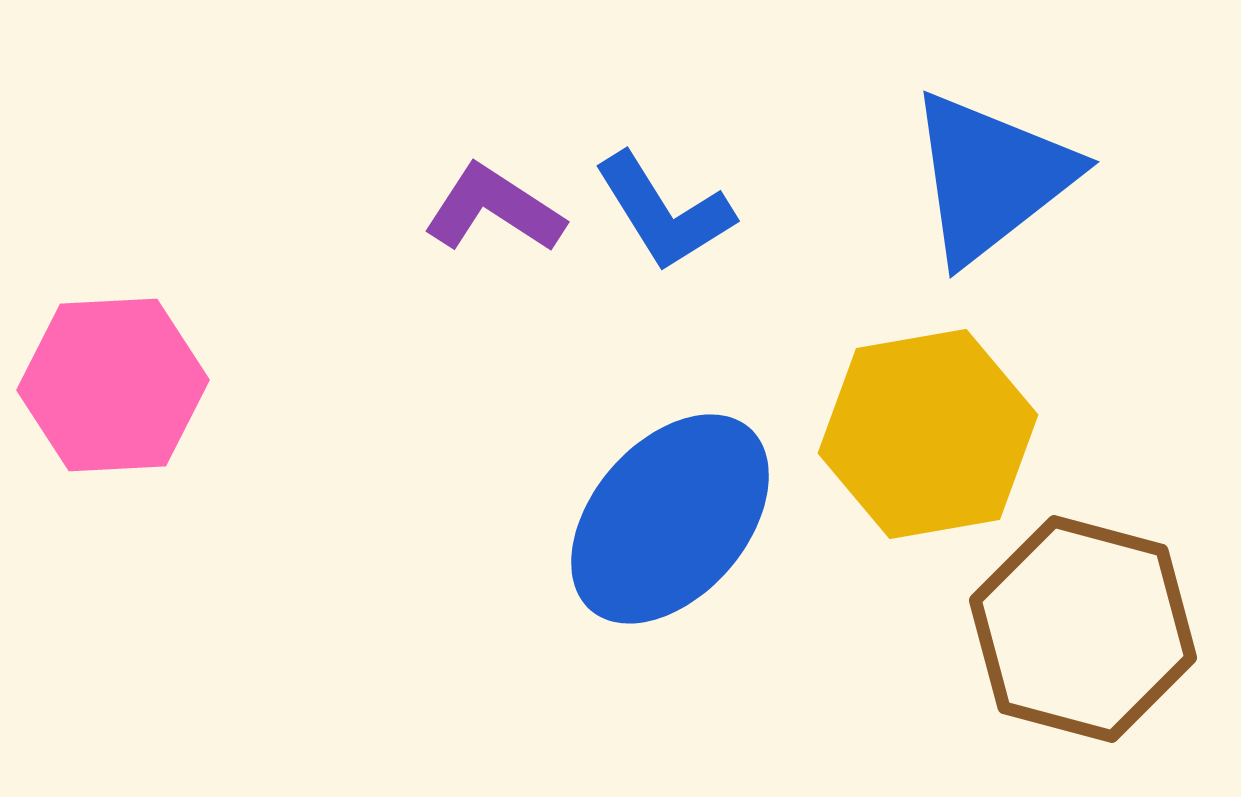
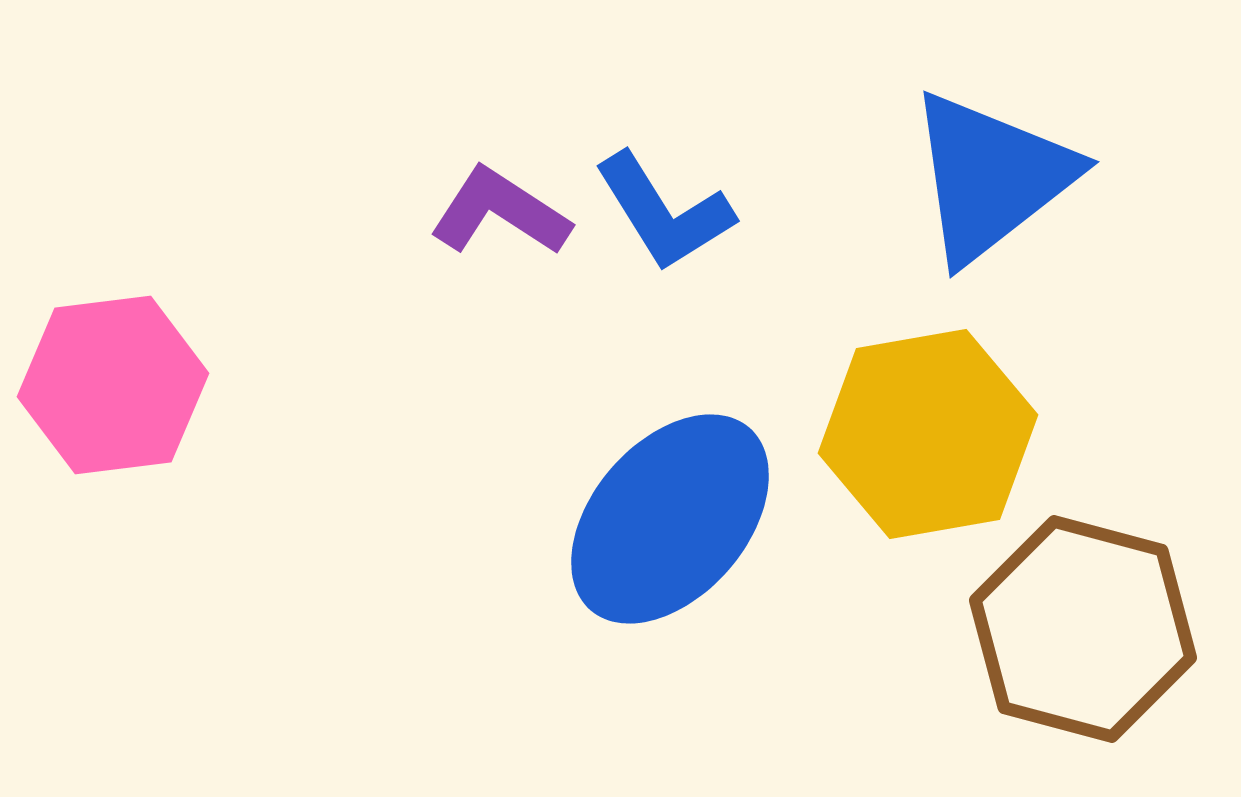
purple L-shape: moved 6 px right, 3 px down
pink hexagon: rotated 4 degrees counterclockwise
